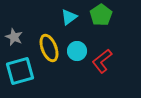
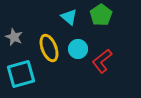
cyan triangle: rotated 42 degrees counterclockwise
cyan circle: moved 1 px right, 2 px up
cyan square: moved 1 px right, 3 px down
